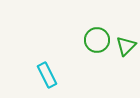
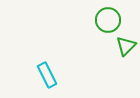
green circle: moved 11 px right, 20 px up
